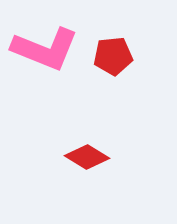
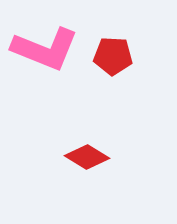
red pentagon: rotated 9 degrees clockwise
